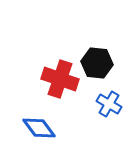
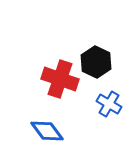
black hexagon: moved 1 px left, 1 px up; rotated 20 degrees clockwise
blue diamond: moved 8 px right, 3 px down
